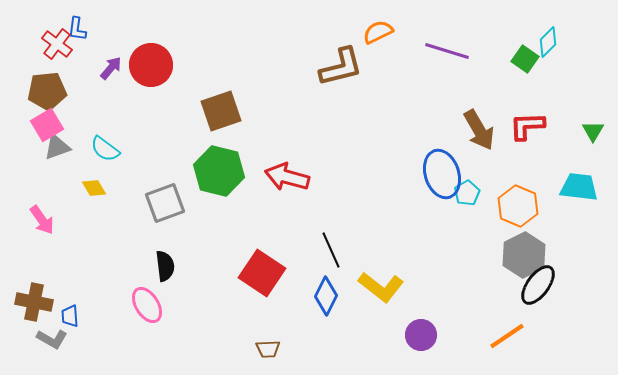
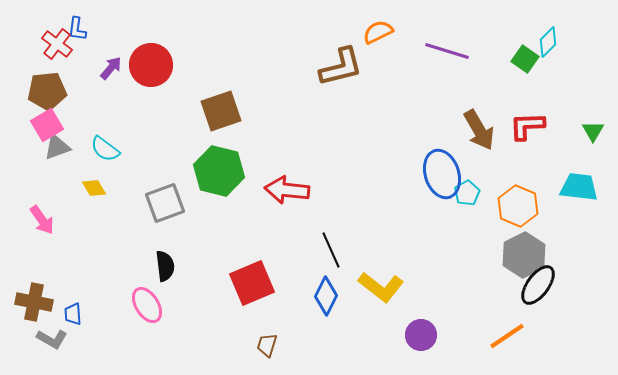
red arrow: moved 13 px down; rotated 9 degrees counterclockwise
red square: moved 10 px left, 10 px down; rotated 33 degrees clockwise
blue trapezoid: moved 3 px right, 2 px up
brown trapezoid: moved 1 px left, 4 px up; rotated 110 degrees clockwise
